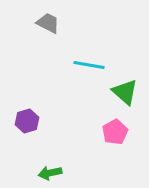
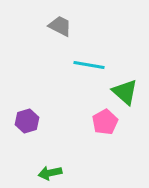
gray trapezoid: moved 12 px right, 3 px down
pink pentagon: moved 10 px left, 10 px up
